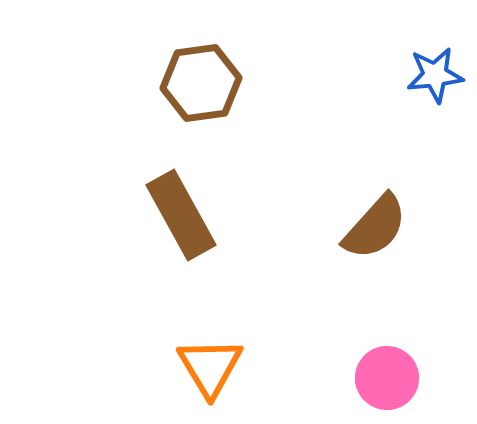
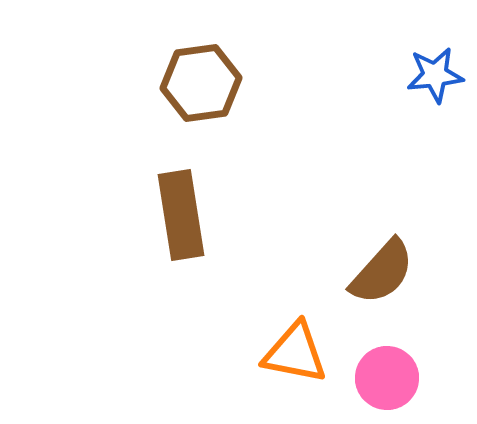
brown rectangle: rotated 20 degrees clockwise
brown semicircle: moved 7 px right, 45 px down
orange triangle: moved 85 px right, 14 px up; rotated 48 degrees counterclockwise
